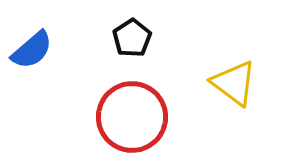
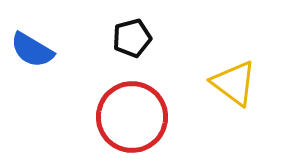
black pentagon: rotated 18 degrees clockwise
blue semicircle: rotated 72 degrees clockwise
